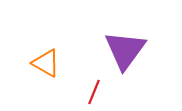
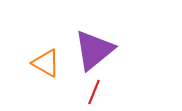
purple triangle: moved 31 px left; rotated 15 degrees clockwise
